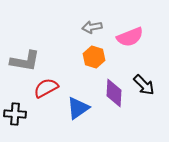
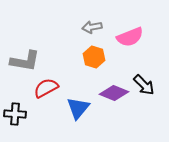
purple diamond: rotated 72 degrees counterclockwise
blue triangle: rotated 15 degrees counterclockwise
